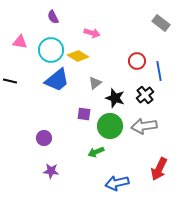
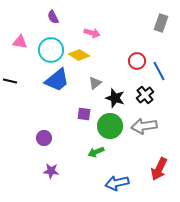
gray rectangle: rotated 72 degrees clockwise
yellow diamond: moved 1 px right, 1 px up
blue line: rotated 18 degrees counterclockwise
